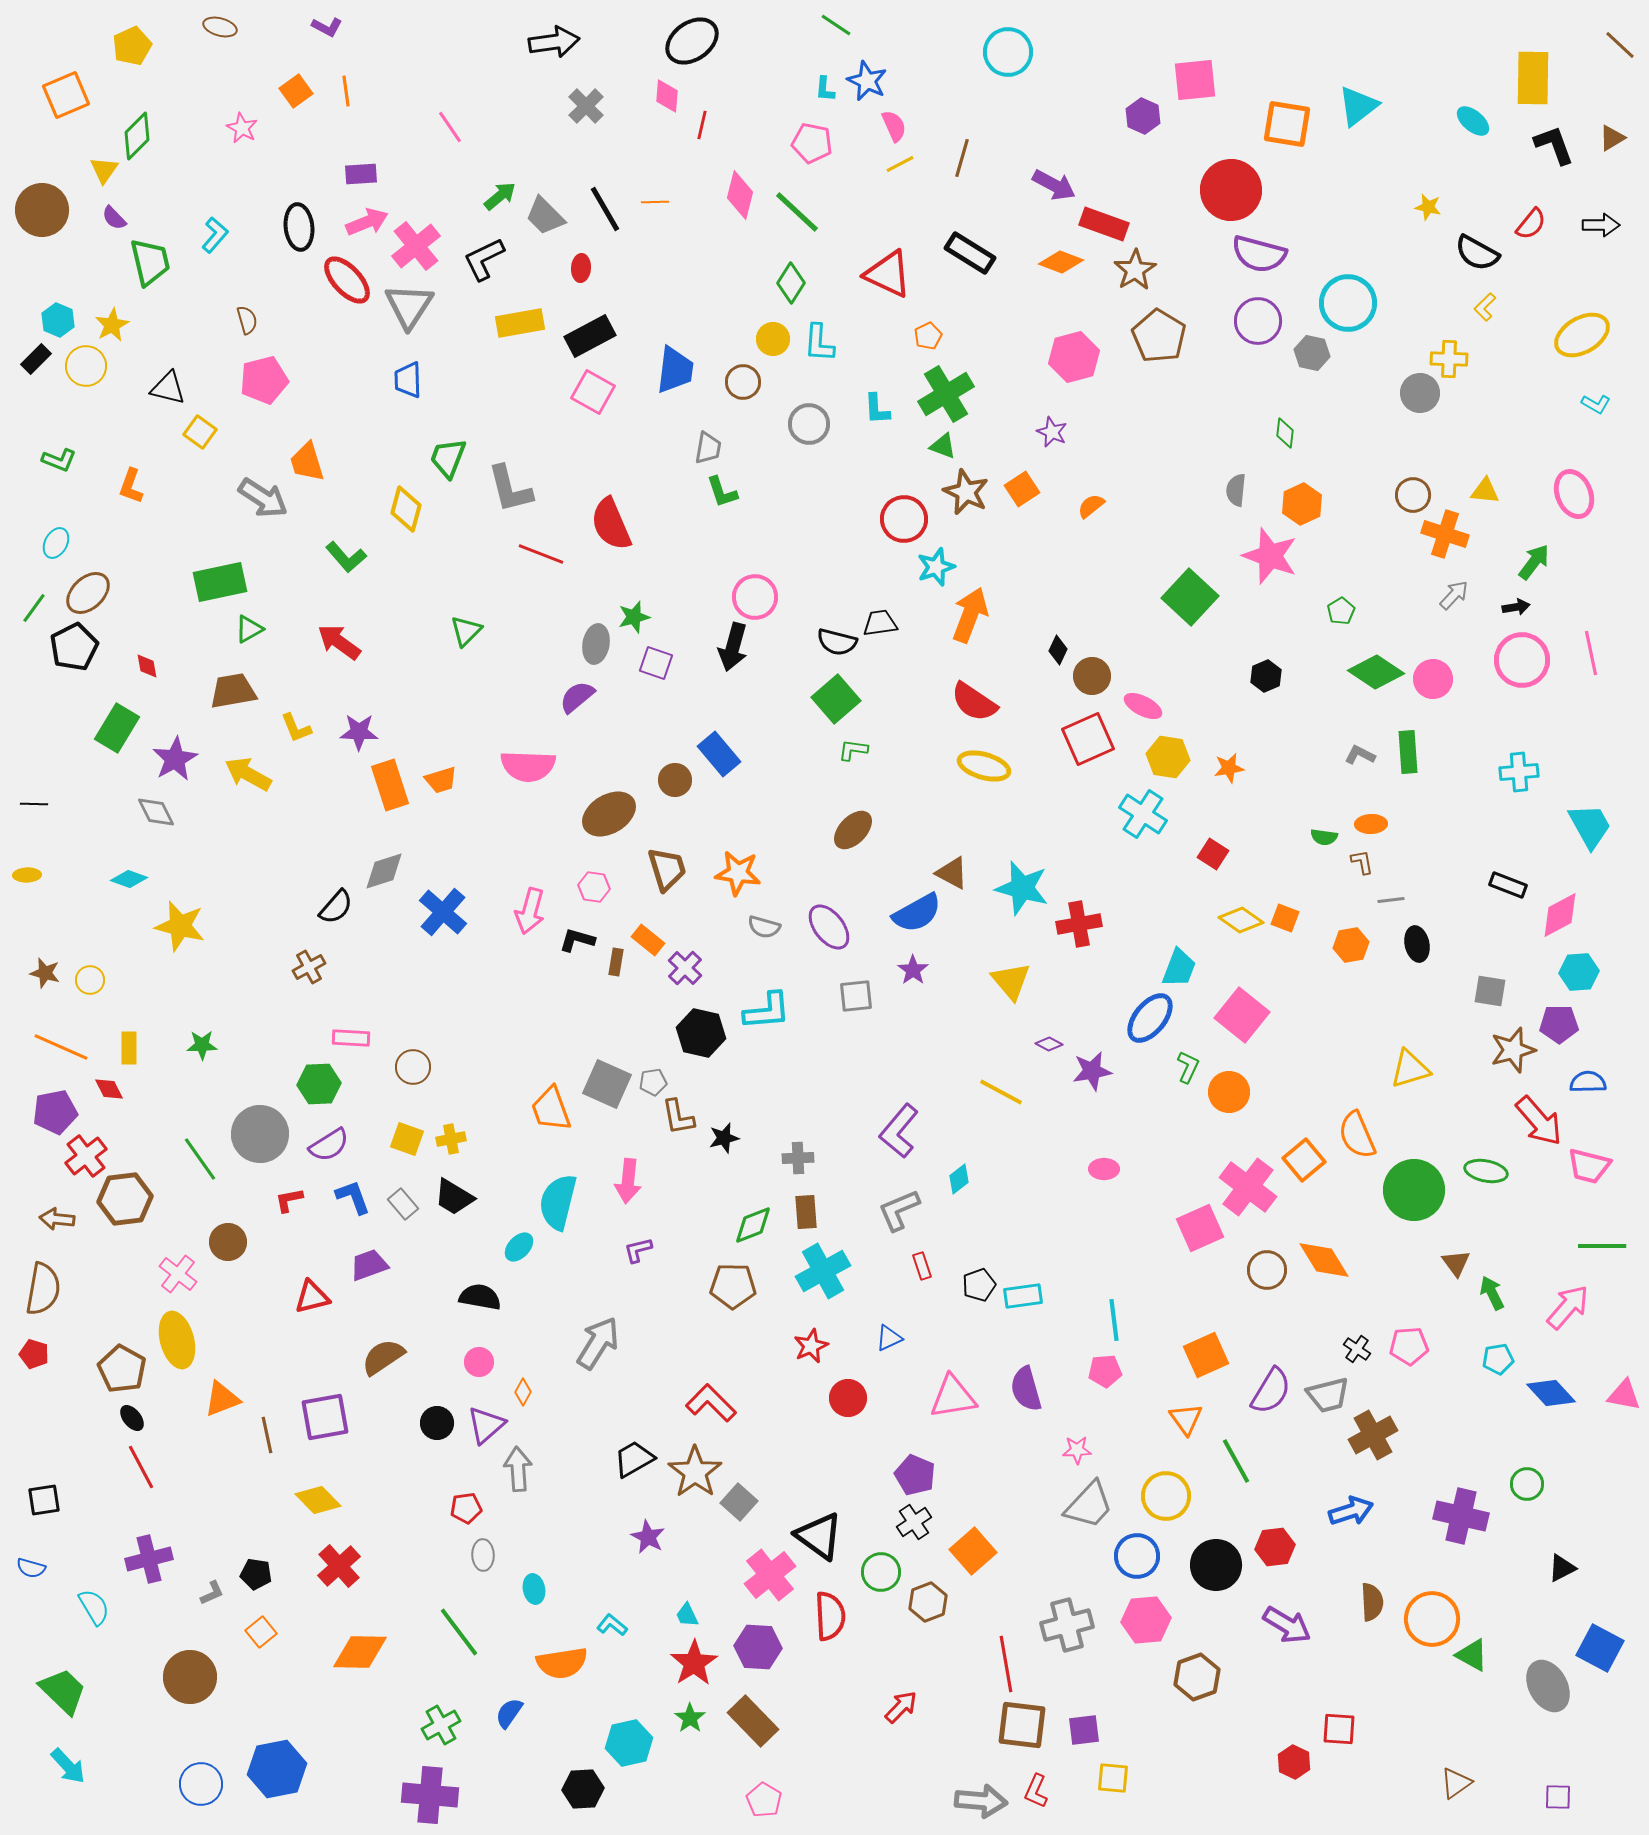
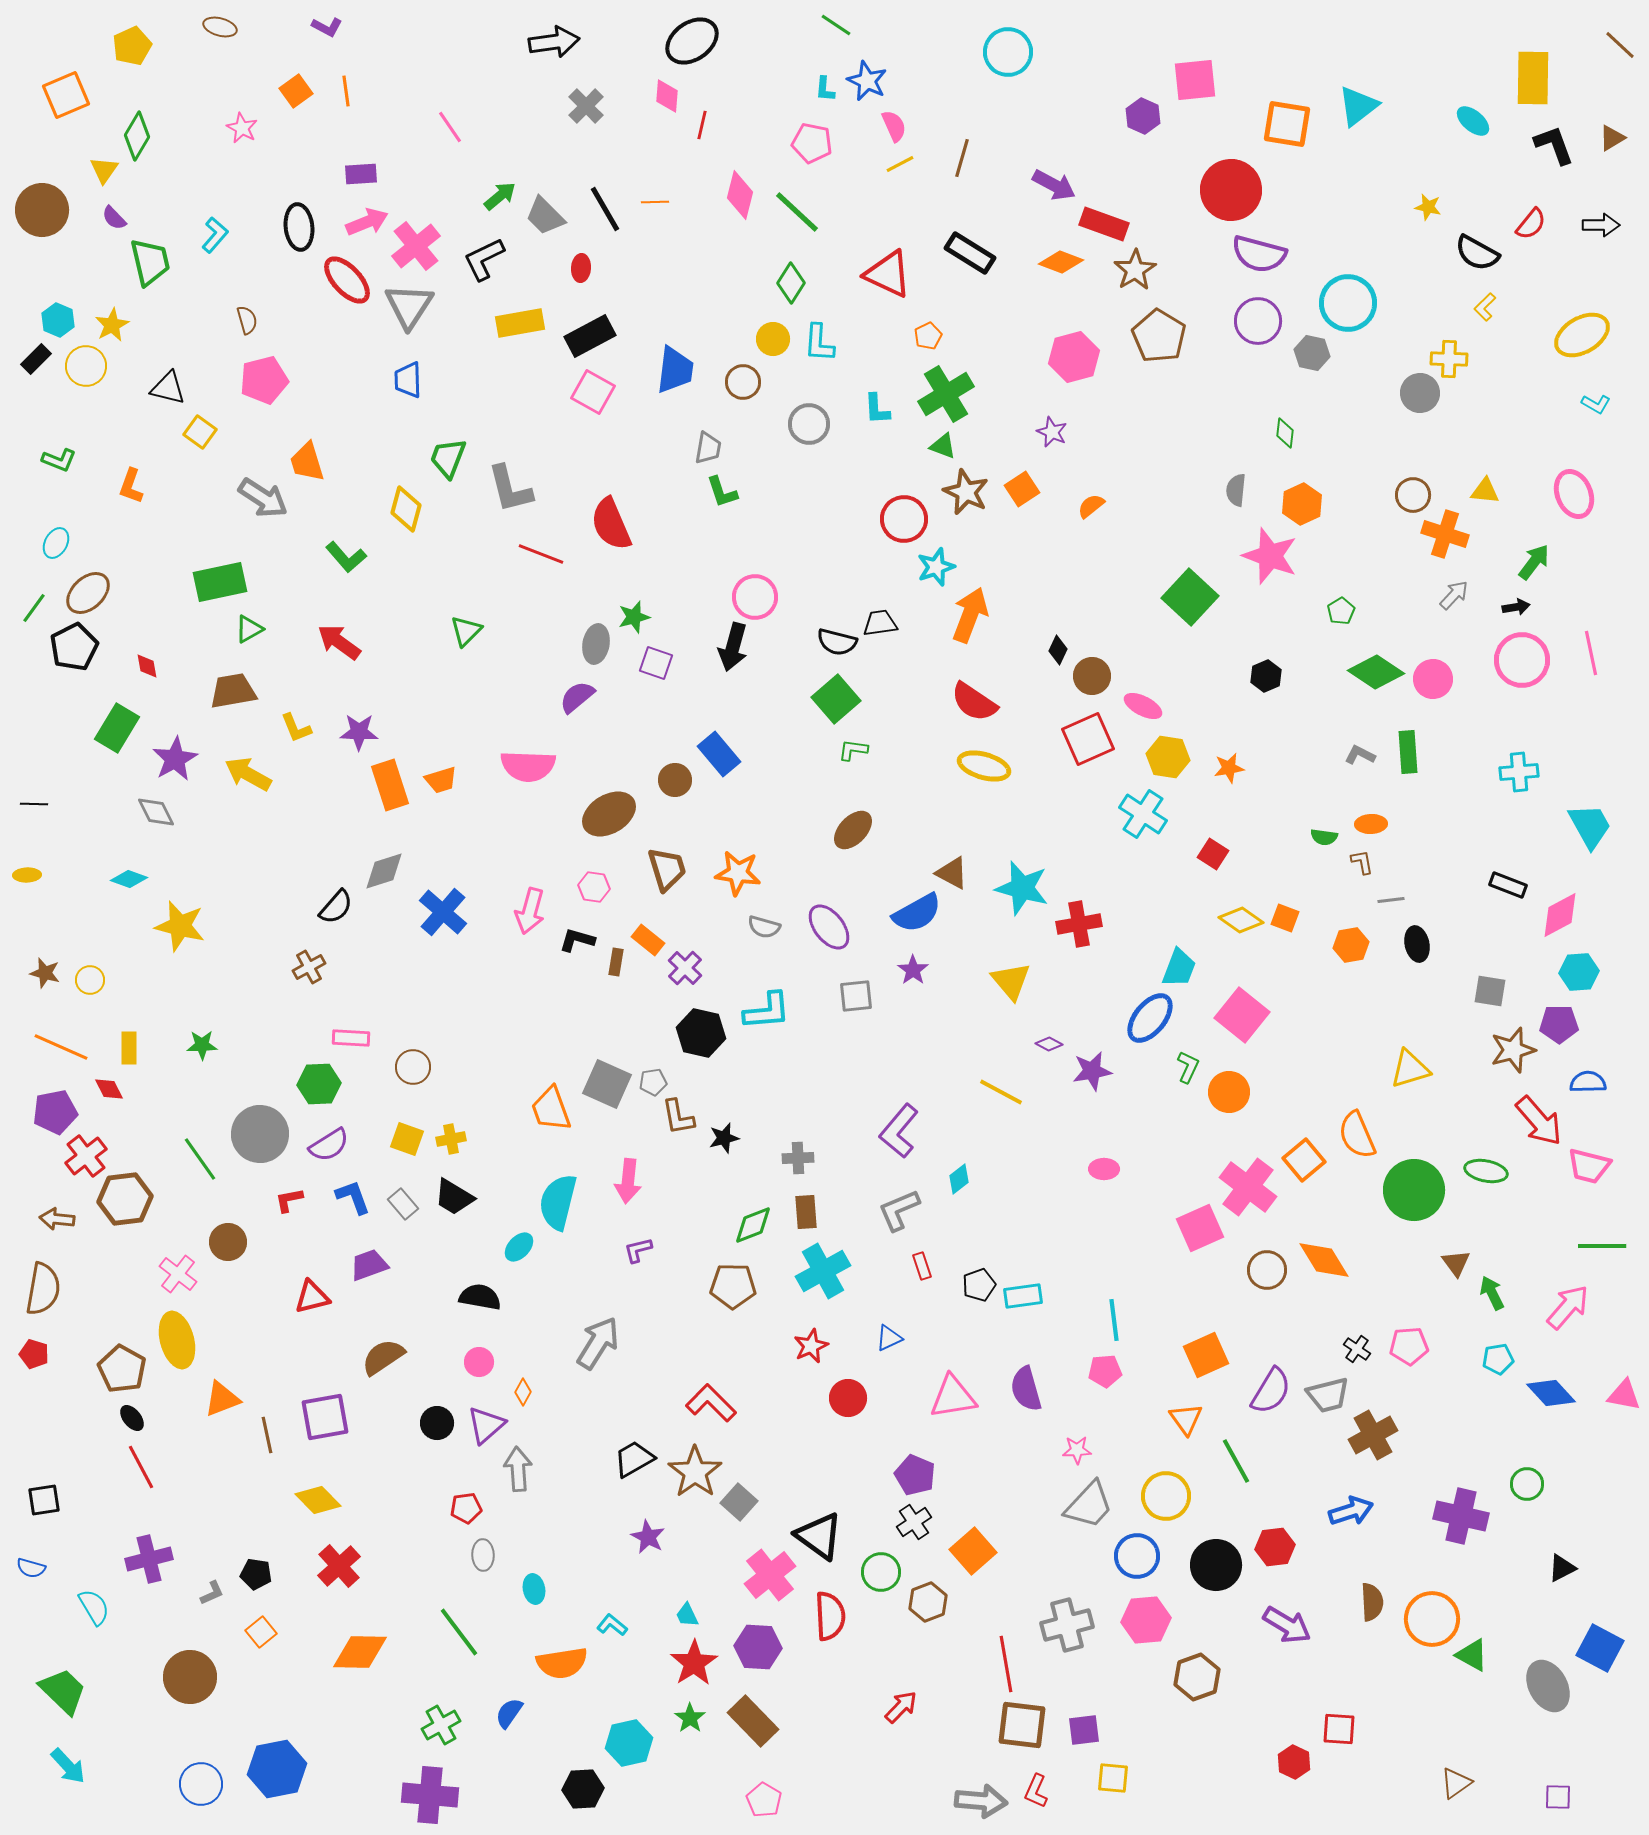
green diamond at (137, 136): rotated 15 degrees counterclockwise
